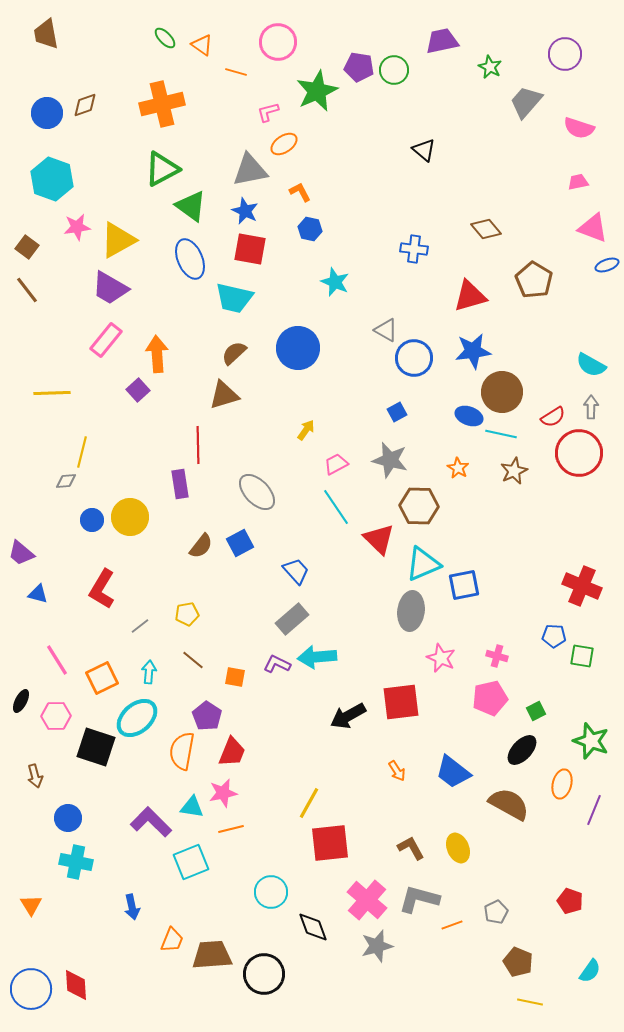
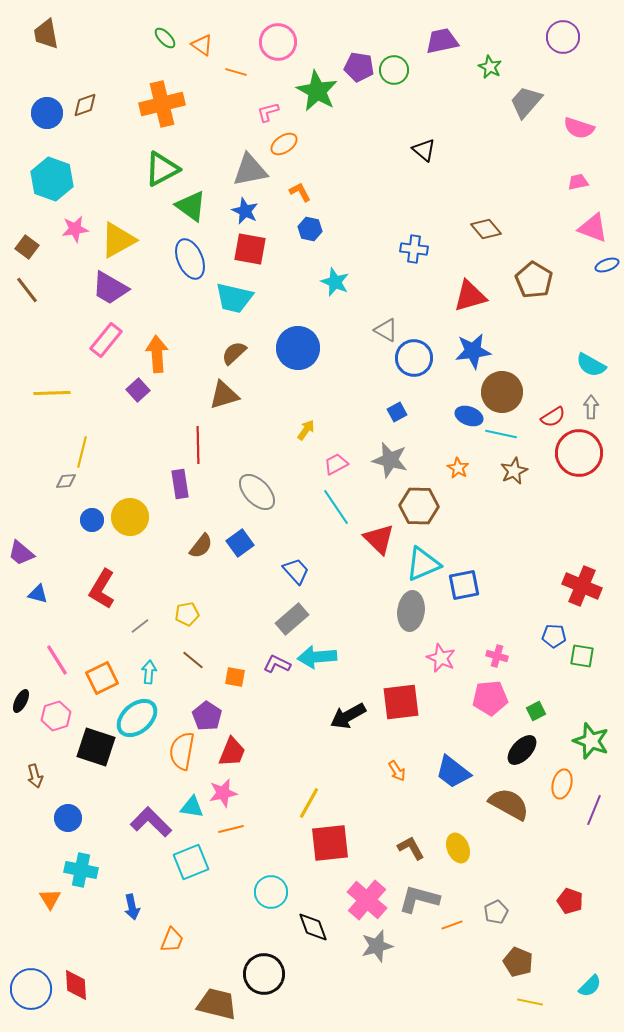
purple circle at (565, 54): moved 2 px left, 17 px up
green star at (317, 91): rotated 18 degrees counterclockwise
pink star at (77, 227): moved 2 px left, 2 px down
blue square at (240, 543): rotated 8 degrees counterclockwise
pink pentagon at (490, 698): rotated 8 degrees clockwise
pink hexagon at (56, 716): rotated 16 degrees counterclockwise
cyan cross at (76, 862): moved 5 px right, 8 px down
orange triangle at (31, 905): moved 19 px right, 6 px up
brown trapezoid at (212, 955): moved 5 px right, 49 px down; rotated 18 degrees clockwise
cyan semicircle at (590, 971): moved 15 px down; rotated 10 degrees clockwise
